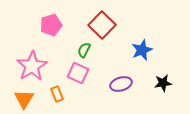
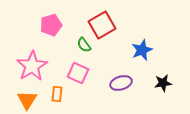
red square: rotated 16 degrees clockwise
green semicircle: moved 5 px up; rotated 63 degrees counterclockwise
purple ellipse: moved 1 px up
orange rectangle: rotated 28 degrees clockwise
orange triangle: moved 3 px right, 1 px down
